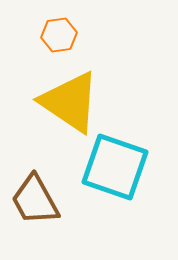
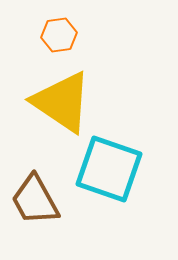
yellow triangle: moved 8 px left
cyan square: moved 6 px left, 2 px down
